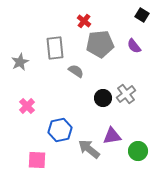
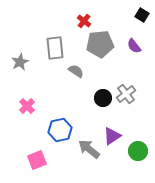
purple triangle: rotated 24 degrees counterclockwise
pink square: rotated 24 degrees counterclockwise
